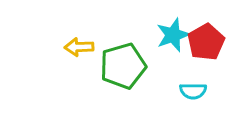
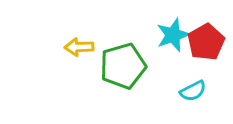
cyan semicircle: rotated 28 degrees counterclockwise
